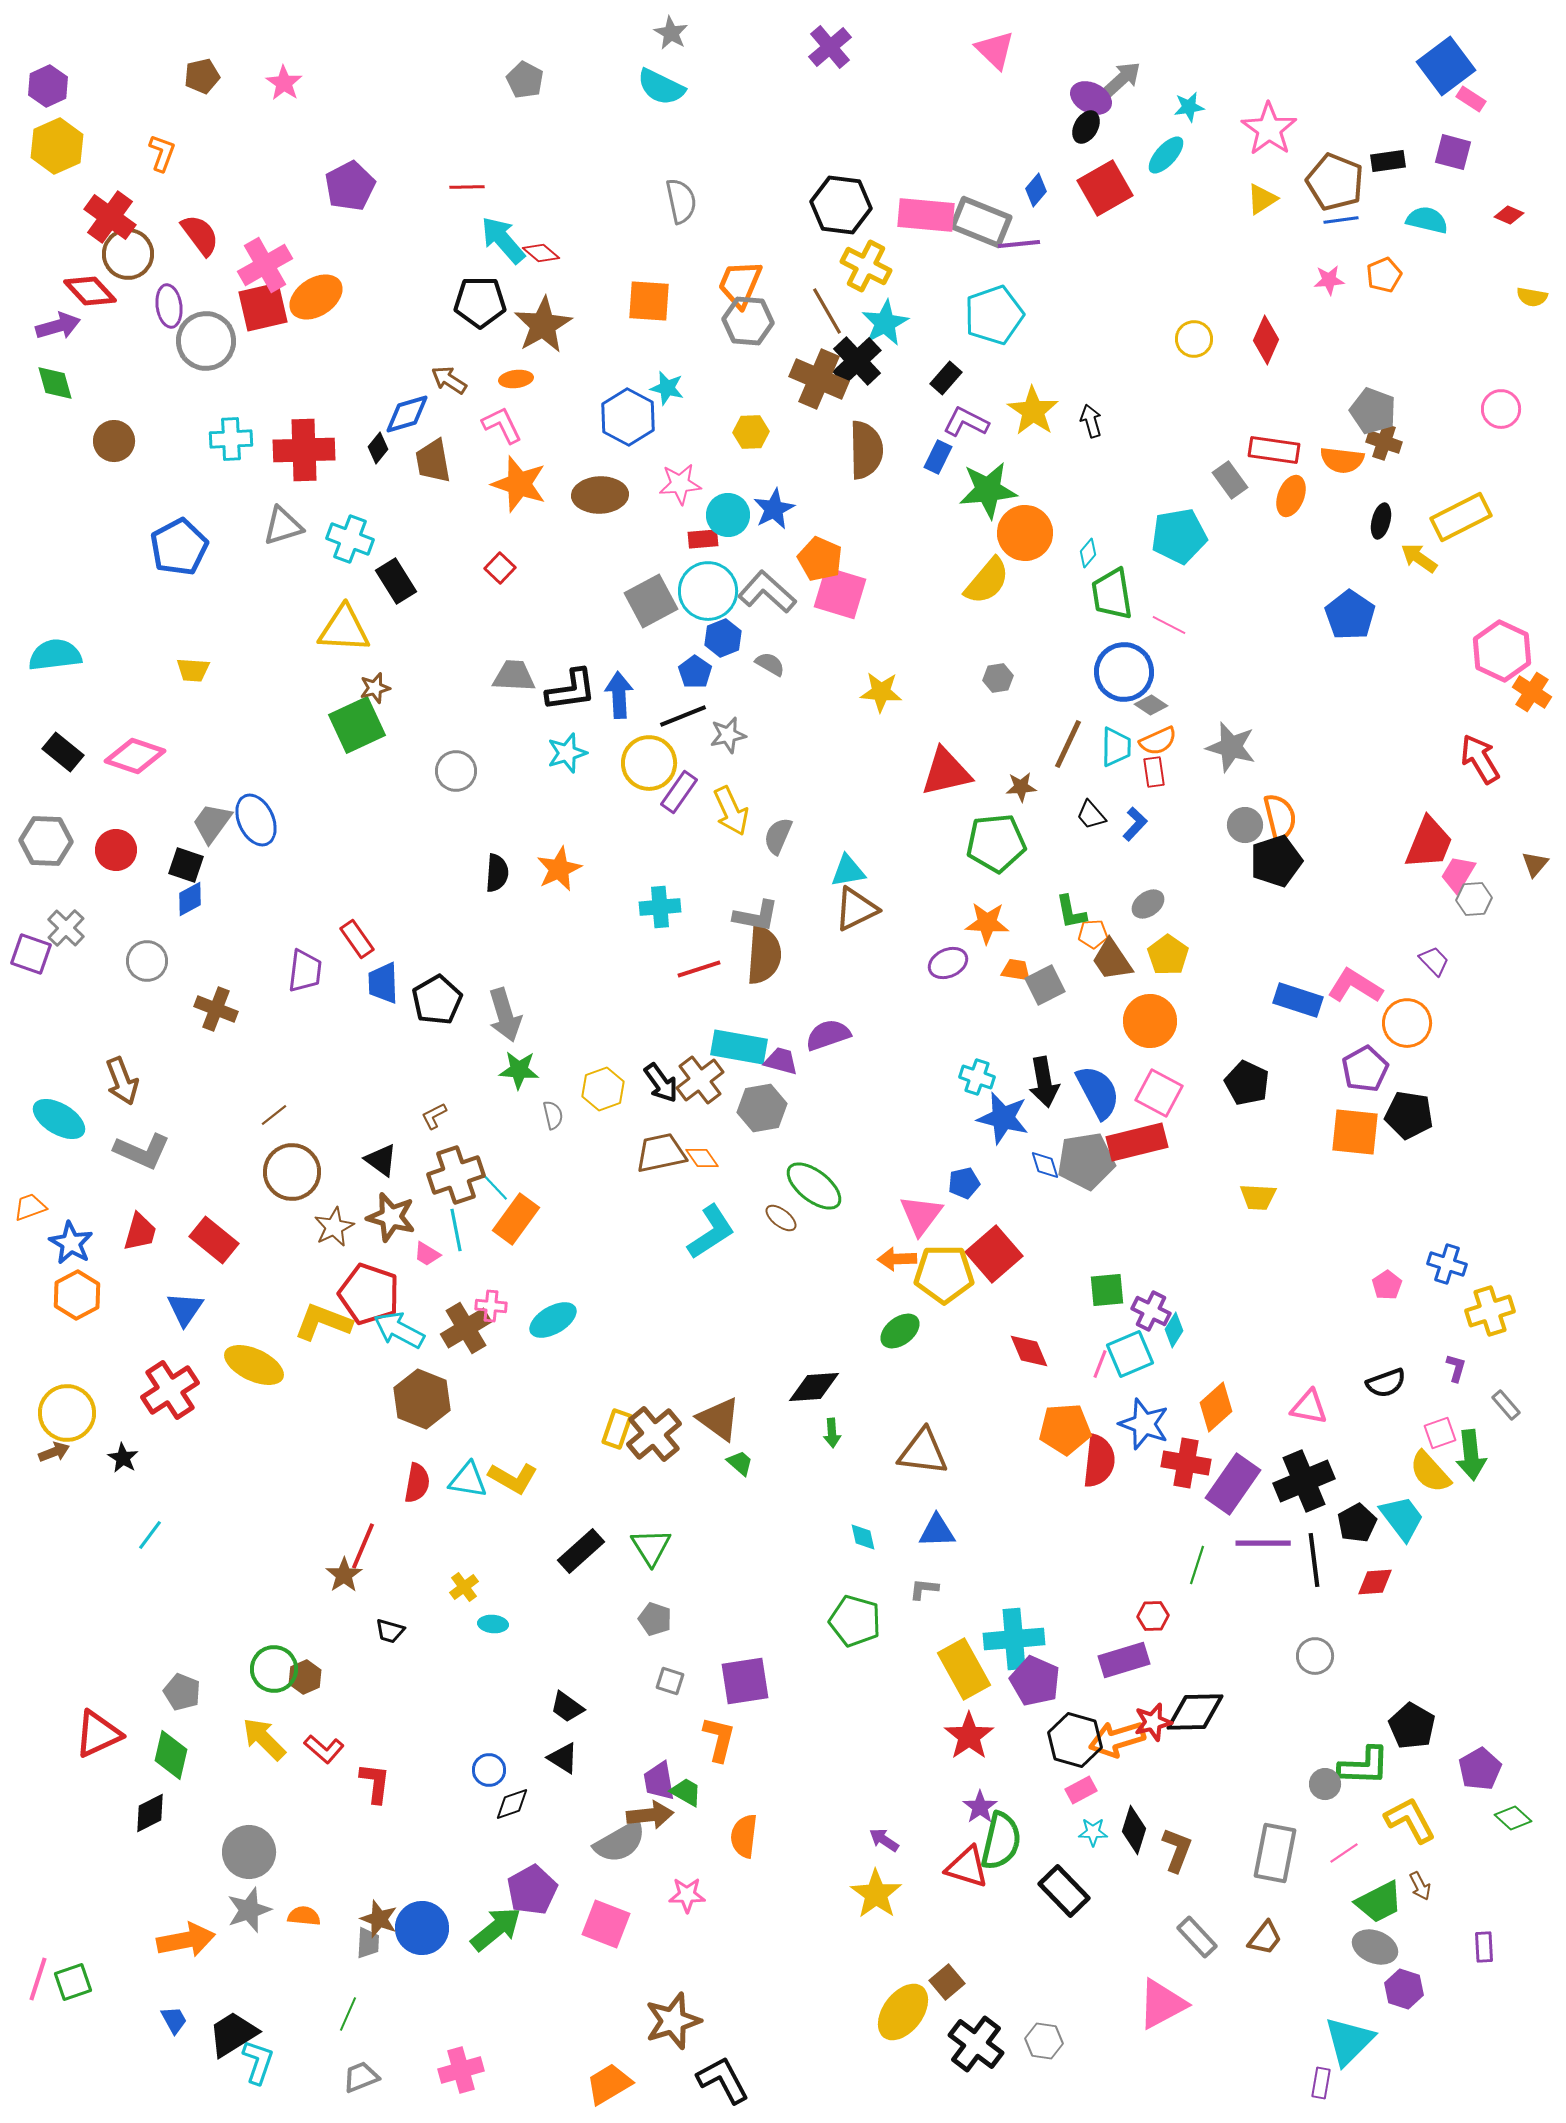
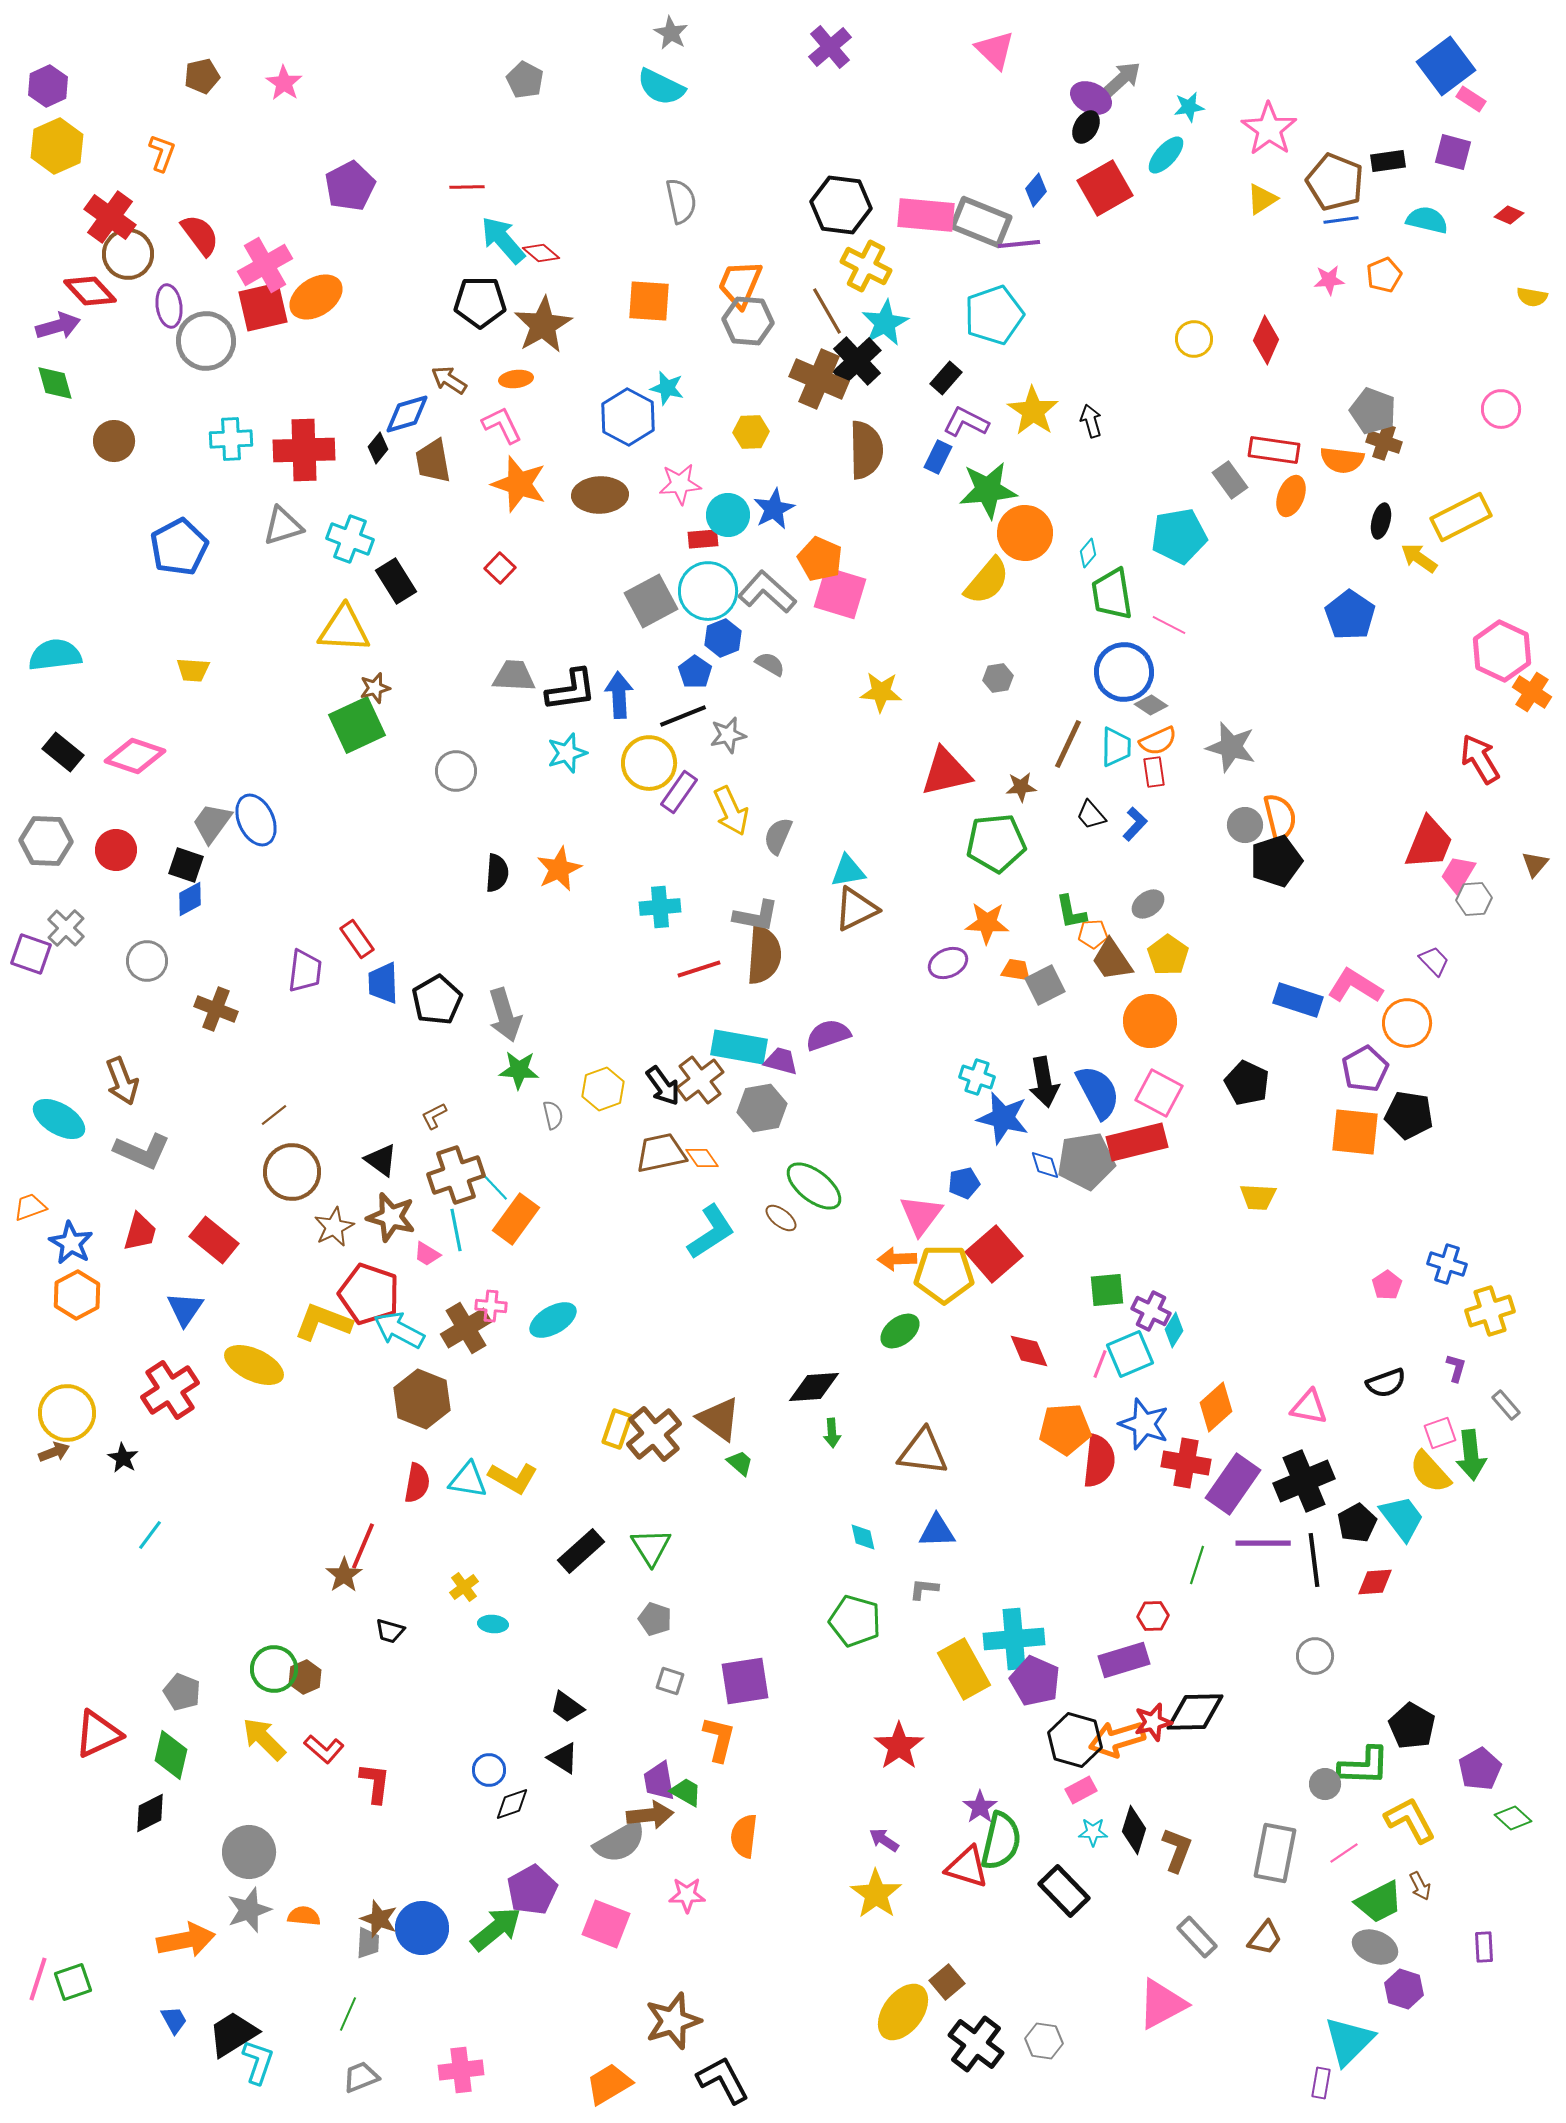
black arrow at (661, 1083): moved 2 px right, 3 px down
red star at (969, 1736): moved 70 px left, 10 px down
pink cross at (461, 2070): rotated 9 degrees clockwise
